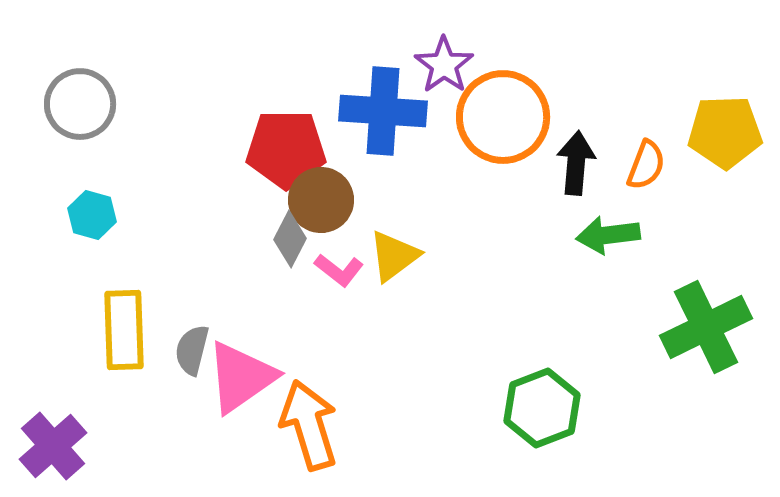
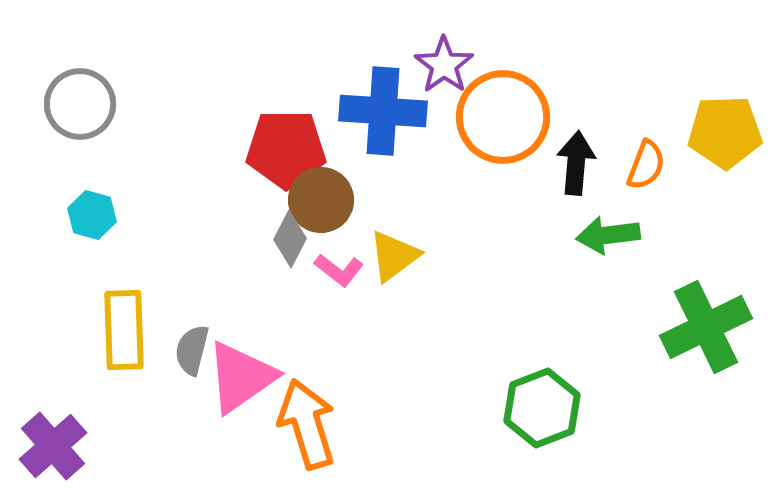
orange arrow: moved 2 px left, 1 px up
